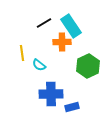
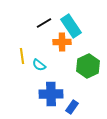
yellow line: moved 3 px down
blue rectangle: rotated 40 degrees counterclockwise
